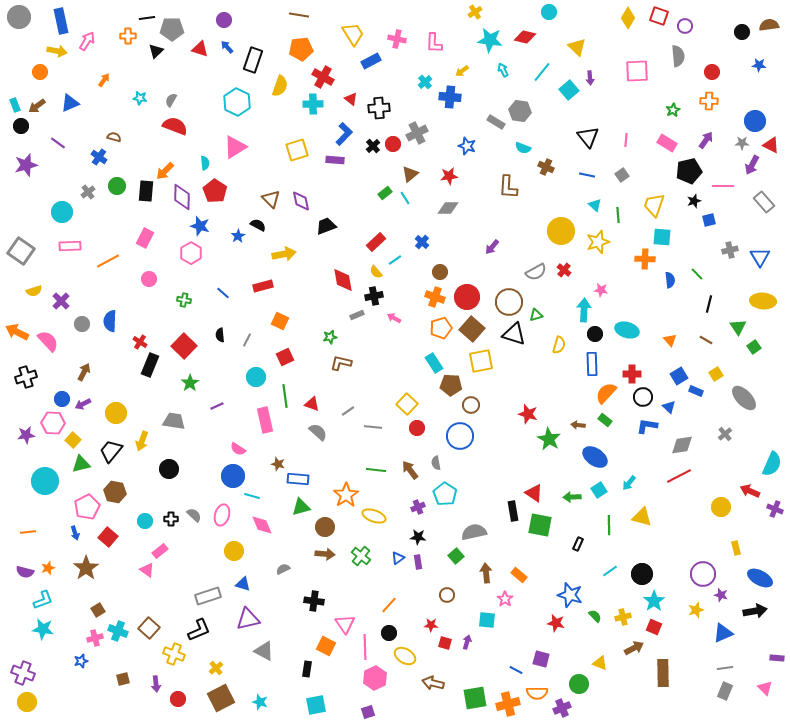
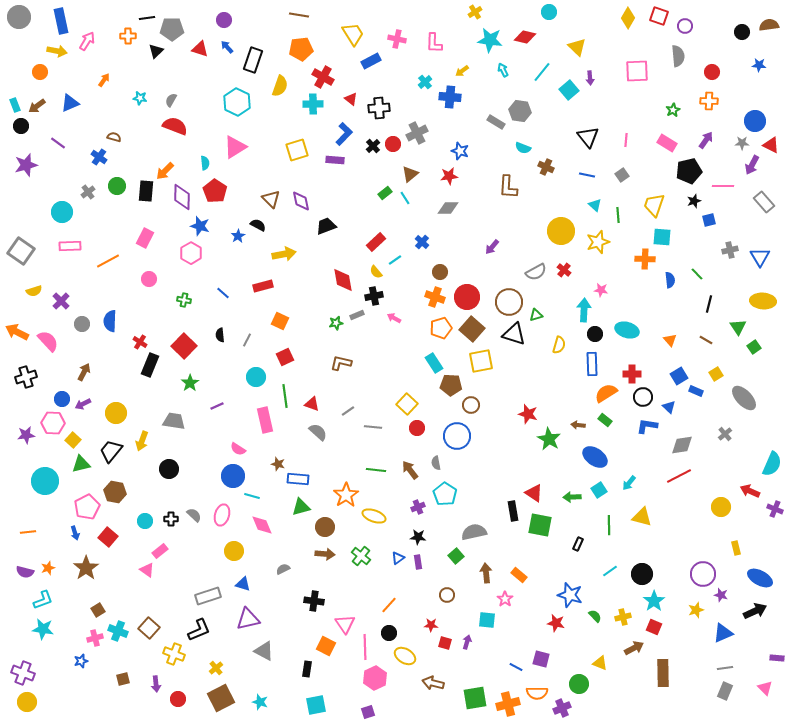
blue star at (467, 146): moved 7 px left, 5 px down
green star at (330, 337): moved 6 px right, 14 px up
orange semicircle at (606, 393): rotated 15 degrees clockwise
blue circle at (460, 436): moved 3 px left
black arrow at (755, 611): rotated 15 degrees counterclockwise
blue line at (516, 670): moved 3 px up
